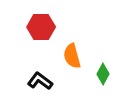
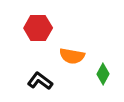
red hexagon: moved 3 px left, 1 px down
orange semicircle: rotated 65 degrees counterclockwise
